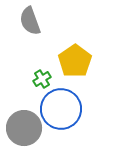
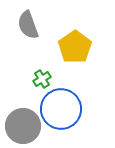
gray semicircle: moved 2 px left, 4 px down
yellow pentagon: moved 14 px up
gray circle: moved 1 px left, 2 px up
